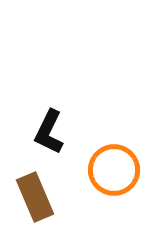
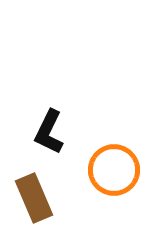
brown rectangle: moved 1 px left, 1 px down
